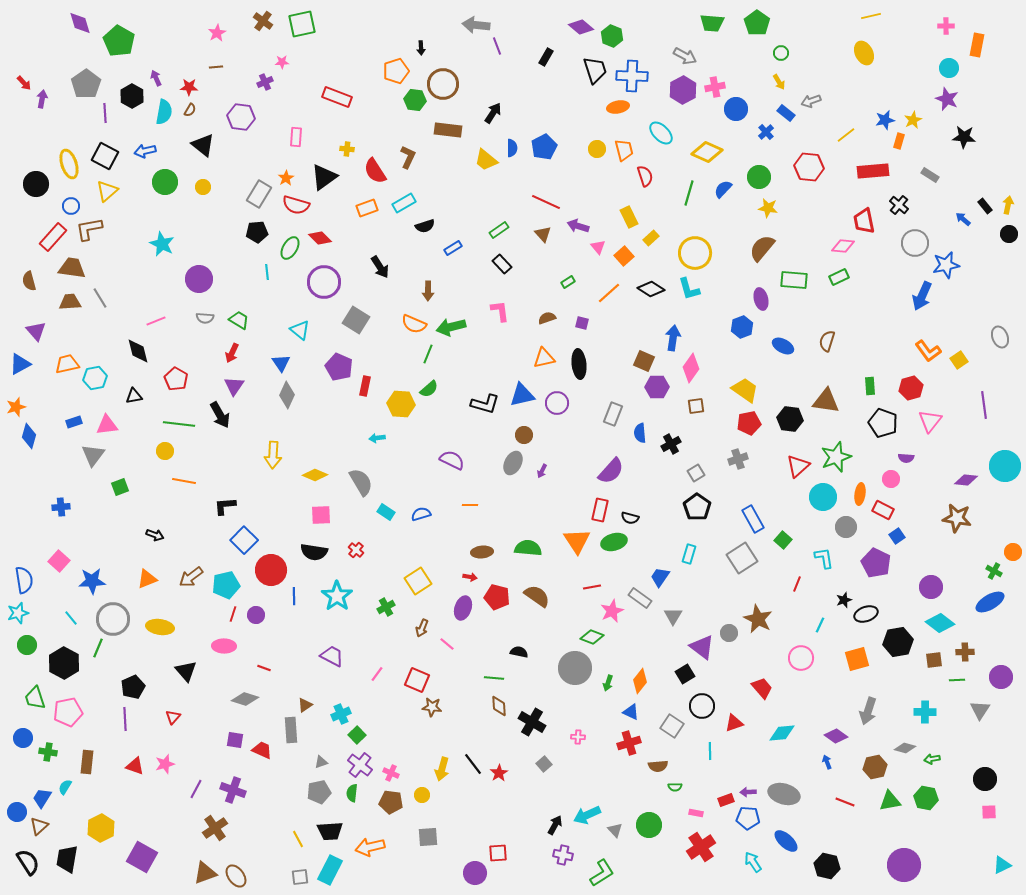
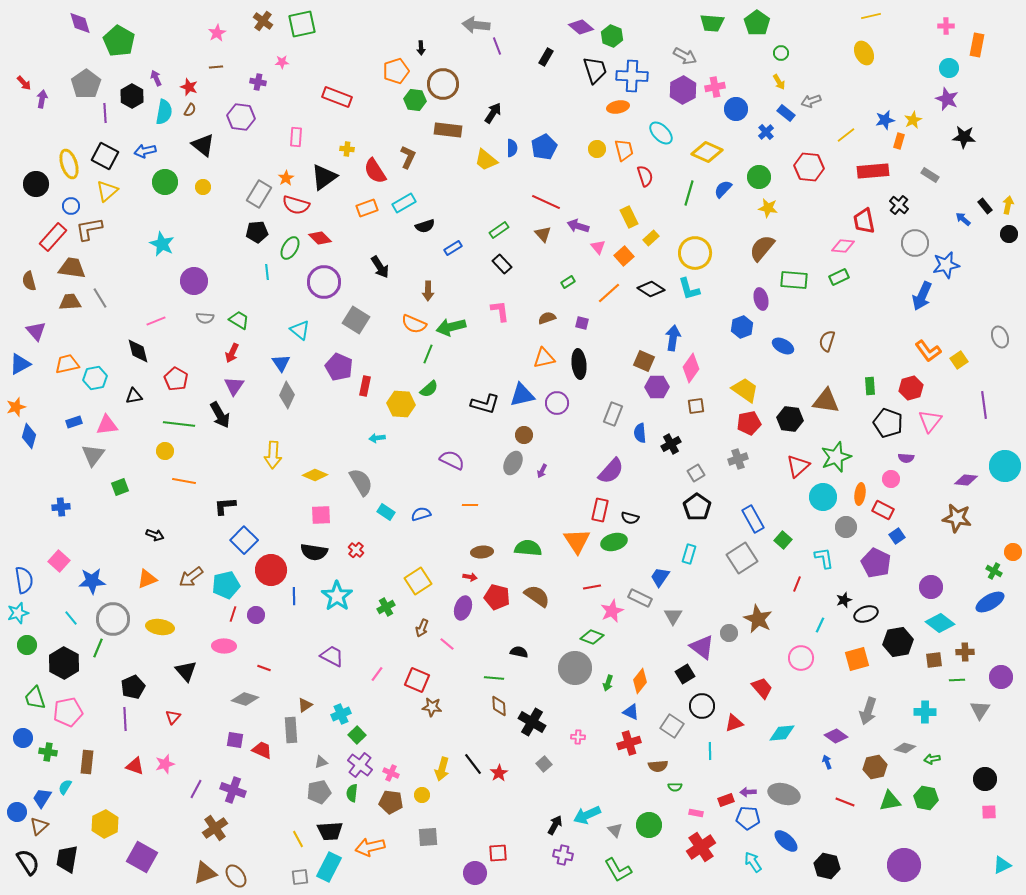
purple cross at (265, 82): moved 7 px left; rotated 35 degrees clockwise
red star at (189, 87): rotated 18 degrees clockwise
purple circle at (199, 279): moved 5 px left, 2 px down
black pentagon at (883, 423): moved 5 px right
gray rectangle at (640, 598): rotated 10 degrees counterclockwise
yellow hexagon at (101, 828): moved 4 px right, 4 px up
cyan rectangle at (330, 870): moved 1 px left, 3 px up
green L-shape at (602, 873): moved 16 px right, 3 px up; rotated 92 degrees clockwise
